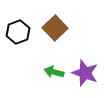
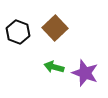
black hexagon: rotated 20 degrees counterclockwise
green arrow: moved 5 px up
